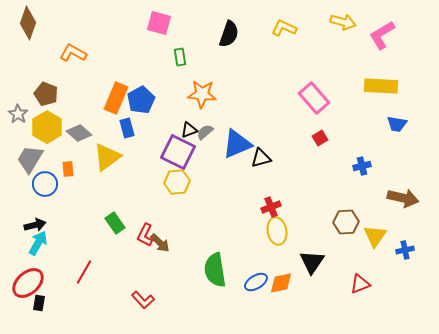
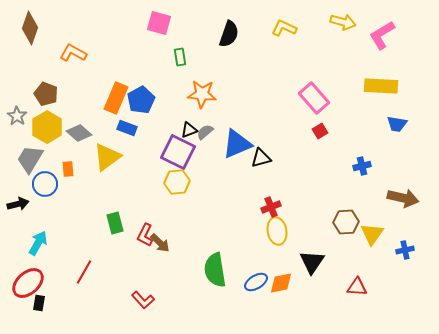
brown diamond at (28, 23): moved 2 px right, 5 px down
gray star at (18, 114): moved 1 px left, 2 px down
blue rectangle at (127, 128): rotated 54 degrees counterclockwise
red square at (320, 138): moved 7 px up
green rectangle at (115, 223): rotated 20 degrees clockwise
black arrow at (35, 225): moved 17 px left, 21 px up
yellow triangle at (375, 236): moved 3 px left, 2 px up
red triangle at (360, 284): moved 3 px left, 3 px down; rotated 25 degrees clockwise
